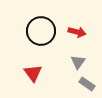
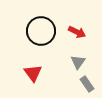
red arrow: rotated 12 degrees clockwise
gray rectangle: rotated 21 degrees clockwise
